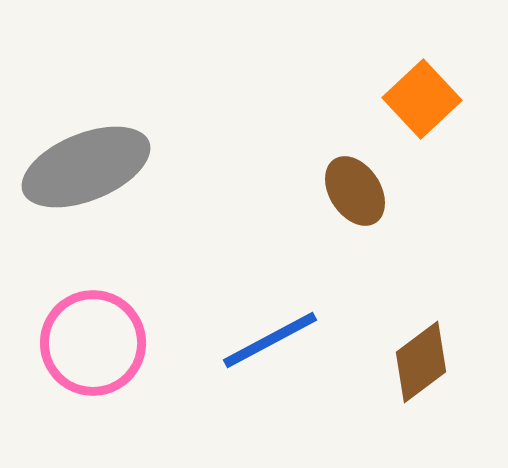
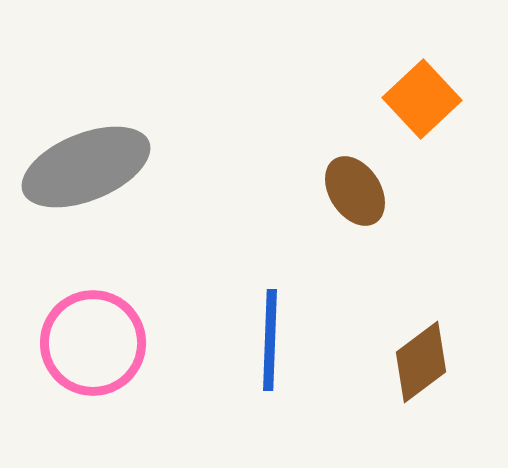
blue line: rotated 60 degrees counterclockwise
